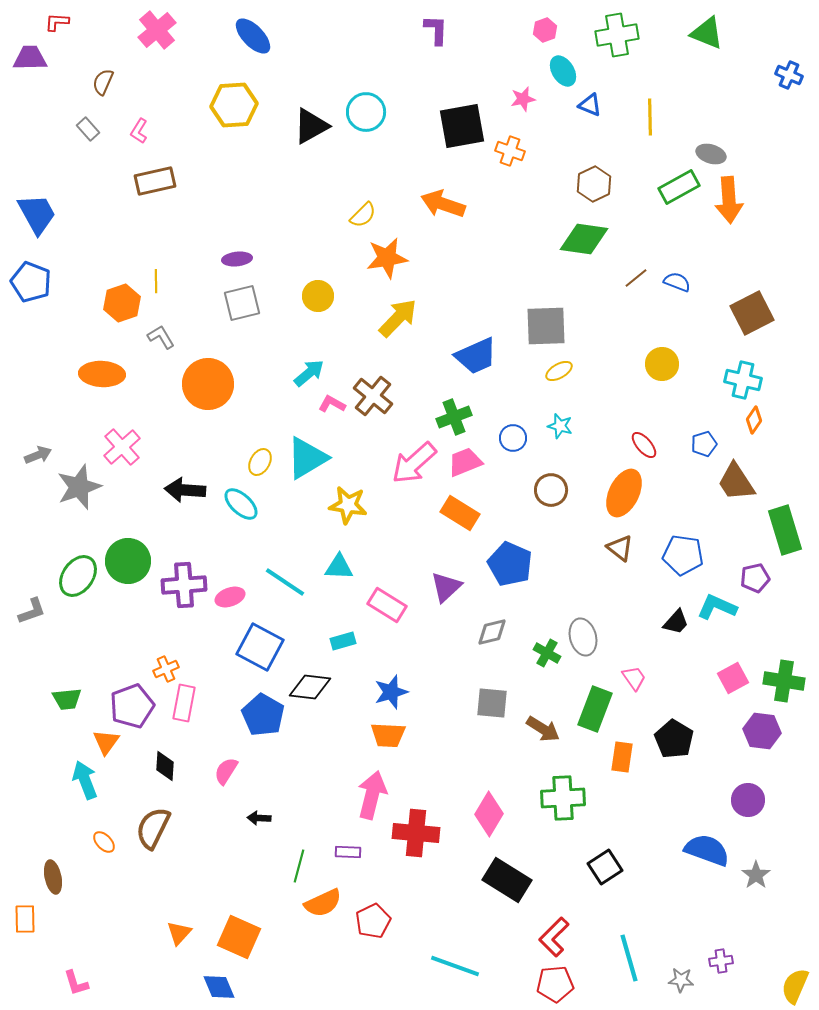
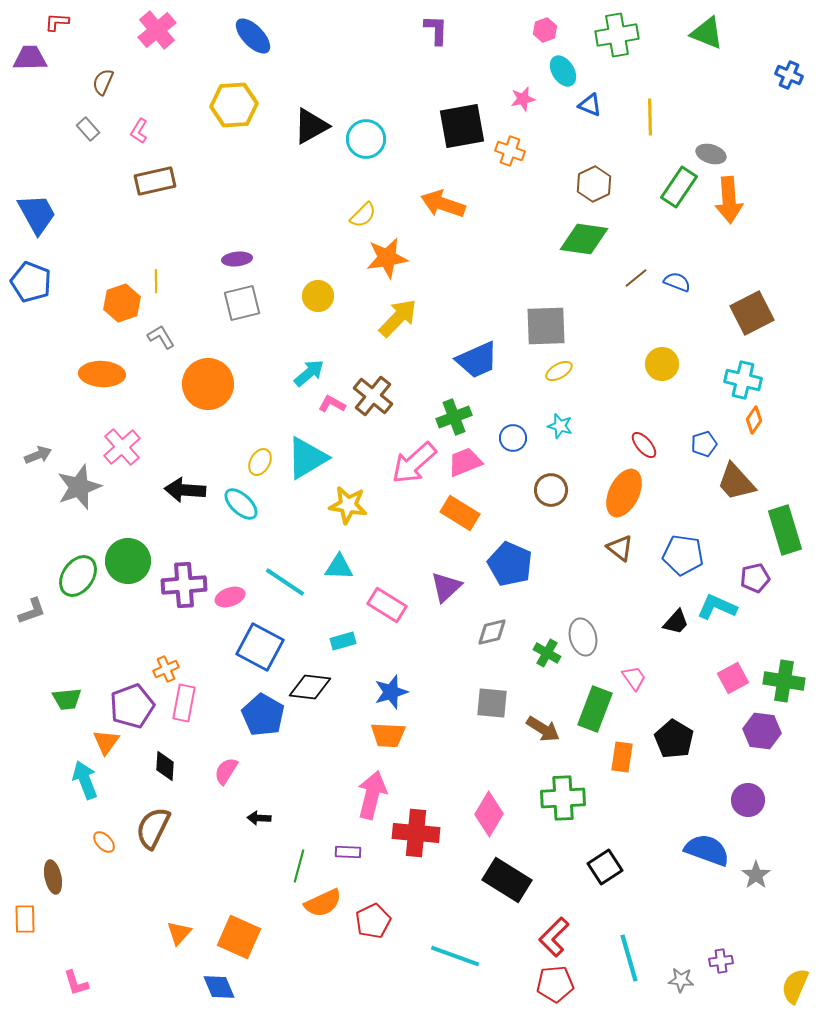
cyan circle at (366, 112): moved 27 px down
green rectangle at (679, 187): rotated 27 degrees counterclockwise
blue trapezoid at (476, 356): moved 1 px right, 4 px down
brown trapezoid at (736, 482): rotated 9 degrees counterclockwise
cyan line at (455, 966): moved 10 px up
